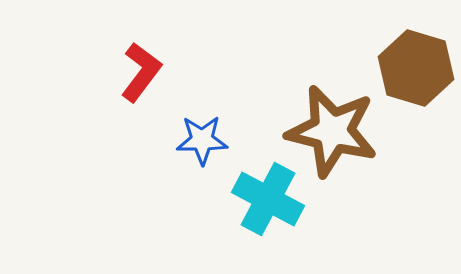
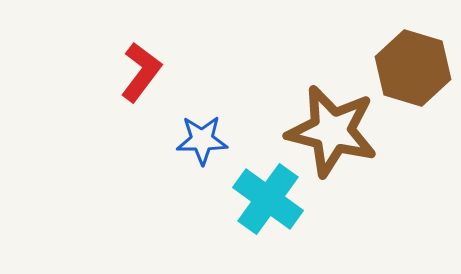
brown hexagon: moved 3 px left
cyan cross: rotated 8 degrees clockwise
